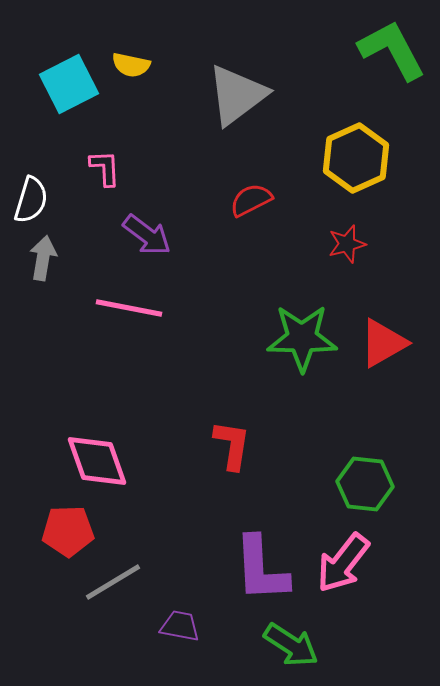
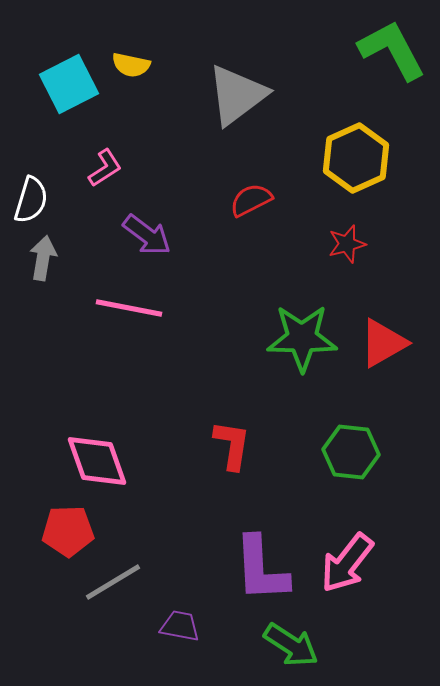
pink L-shape: rotated 60 degrees clockwise
green hexagon: moved 14 px left, 32 px up
pink arrow: moved 4 px right
